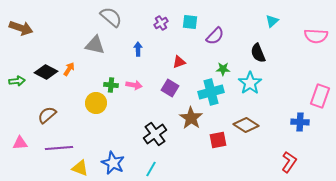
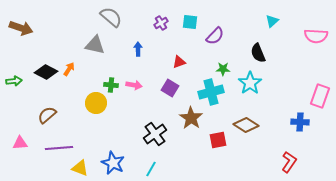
green arrow: moved 3 px left
